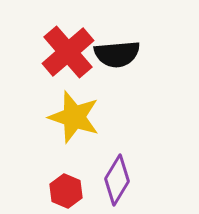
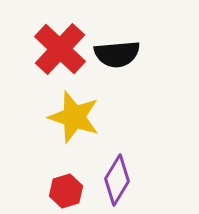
red cross: moved 8 px left, 3 px up; rotated 6 degrees counterclockwise
red hexagon: rotated 20 degrees clockwise
